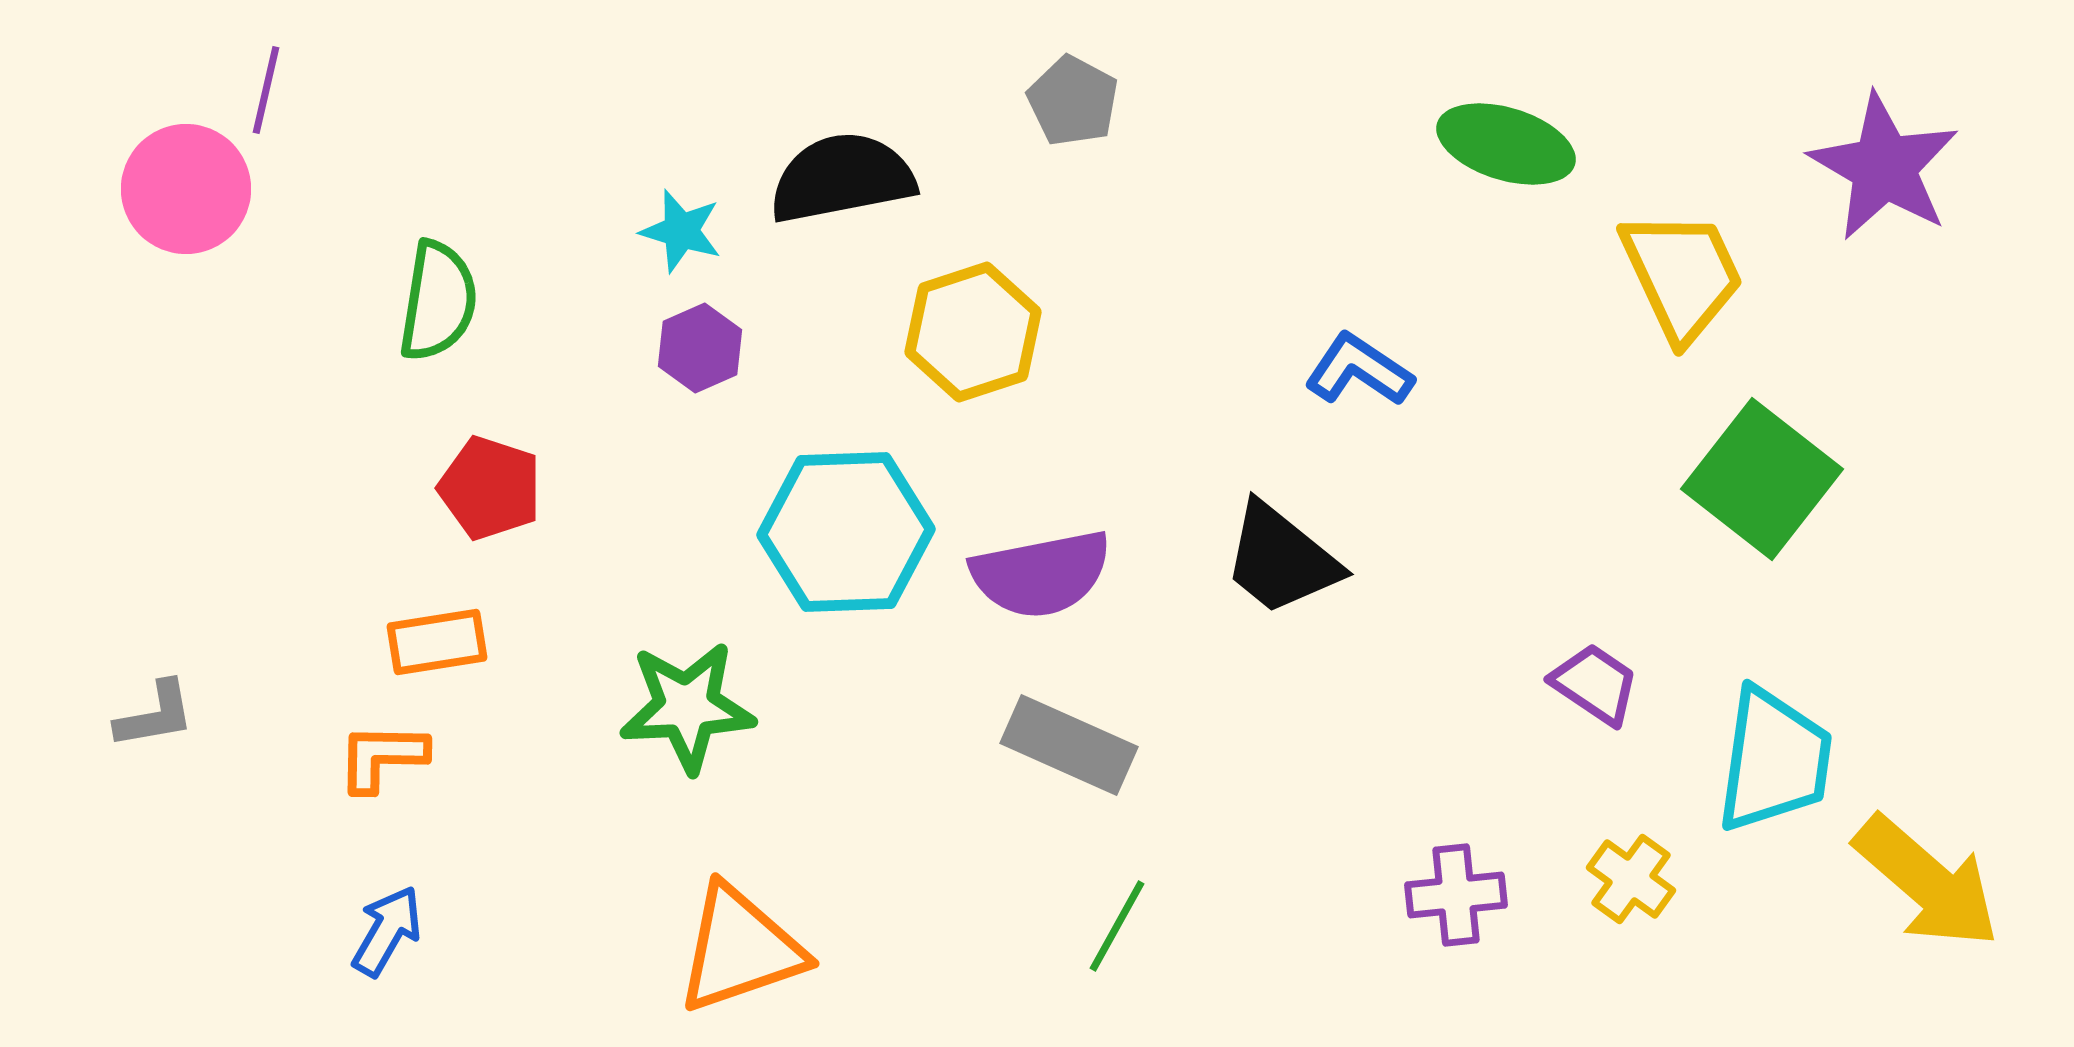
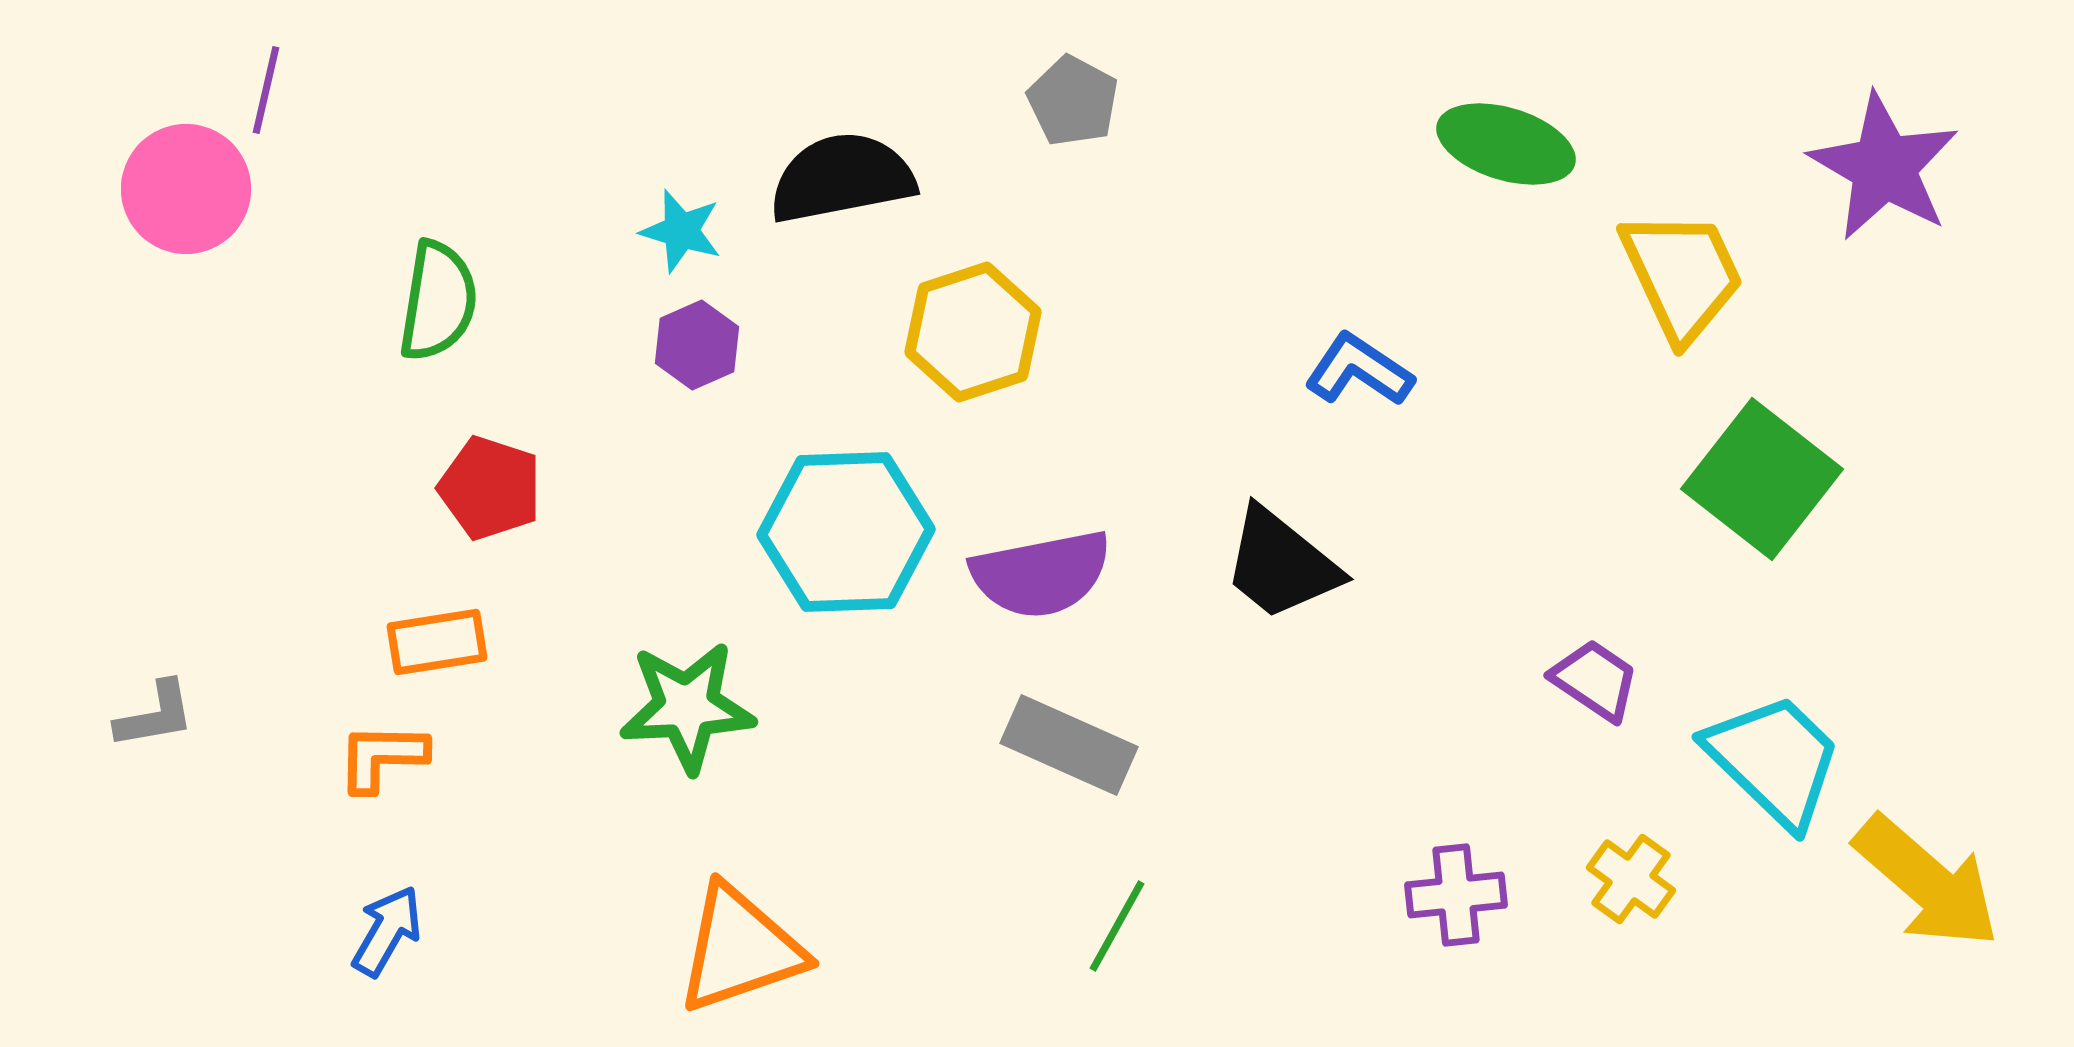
purple hexagon: moved 3 px left, 3 px up
black trapezoid: moved 5 px down
purple trapezoid: moved 4 px up
cyan trapezoid: rotated 54 degrees counterclockwise
